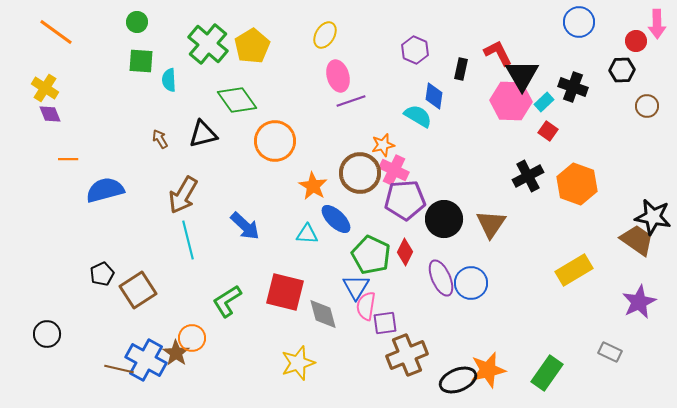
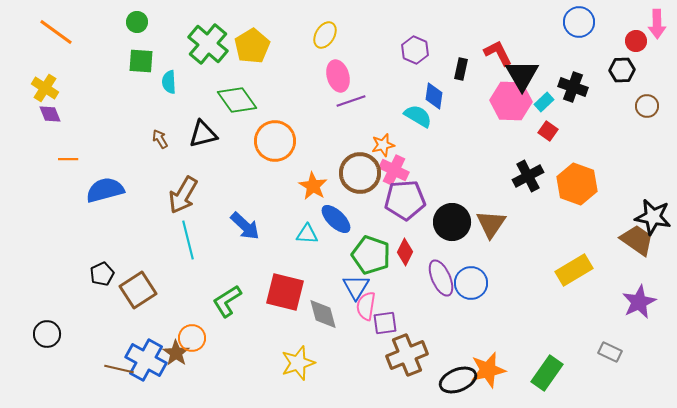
cyan semicircle at (169, 80): moved 2 px down
black circle at (444, 219): moved 8 px right, 3 px down
green pentagon at (371, 255): rotated 6 degrees counterclockwise
